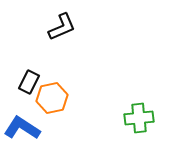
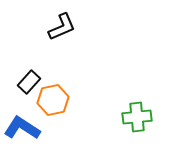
black rectangle: rotated 15 degrees clockwise
orange hexagon: moved 1 px right, 2 px down
green cross: moved 2 px left, 1 px up
